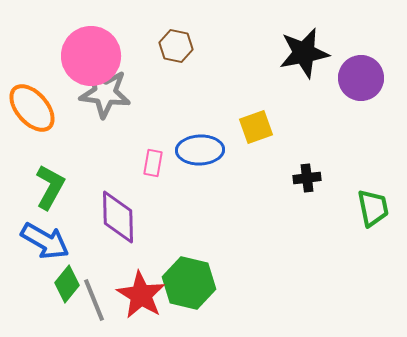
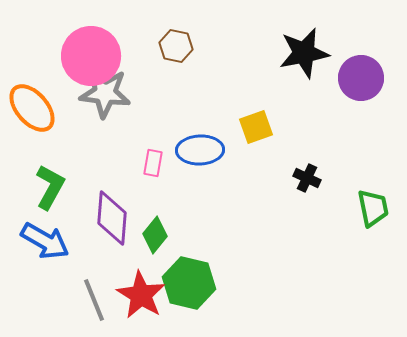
black cross: rotated 32 degrees clockwise
purple diamond: moved 6 px left, 1 px down; rotated 6 degrees clockwise
green diamond: moved 88 px right, 49 px up
